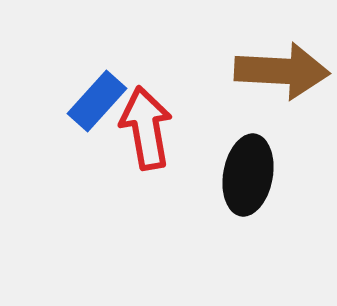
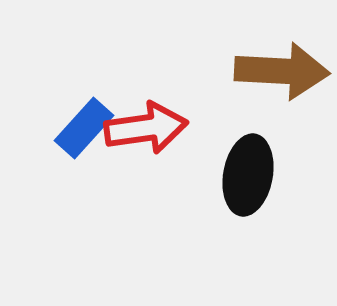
blue rectangle: moved 13 px left, 27 px down
red arrow: rotated 92 degrees clockwise
